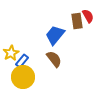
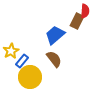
red semicircle: moved 3 px left, 5 px up; rotated 32 degrees clockwise
brown rectangle: rotated 35 degrees clockwise
blue trapezoid: rotated 10 degrees clockwise
yellow star: moved 2 px up
yellow circle: moved 7 px right
